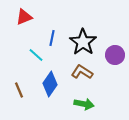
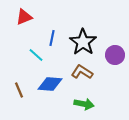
blue diamond: rotated 60 degrees clockwise
